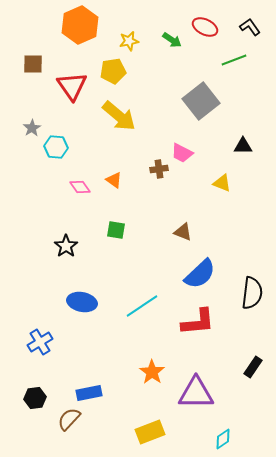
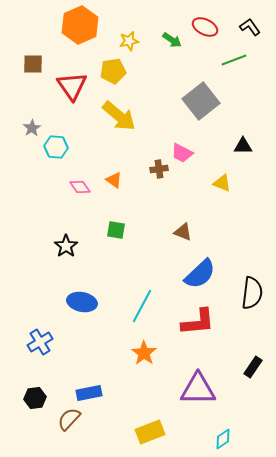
cyan line: rotated 28 degrees counterclockwise
orange star: moved 8 px left, 19 px up
purple triangle: moved 2 px right, 4 px up
